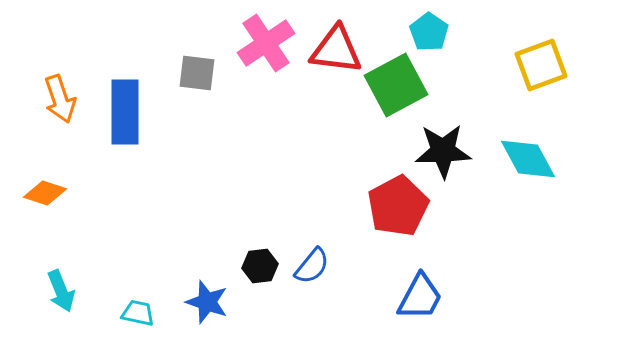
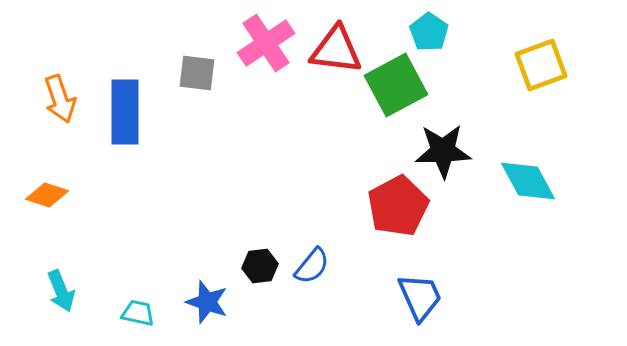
cyan diamond: moved 22 px down
orange diamond: moved 2 px right, 2 px down
blue trapezoid: rotated 52 degrees counterclockwise
